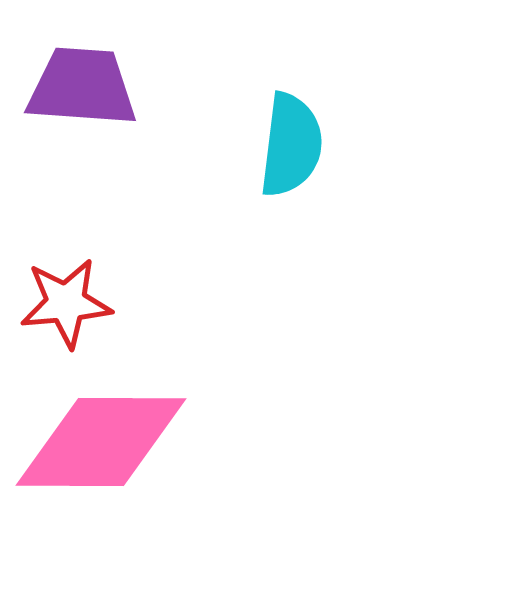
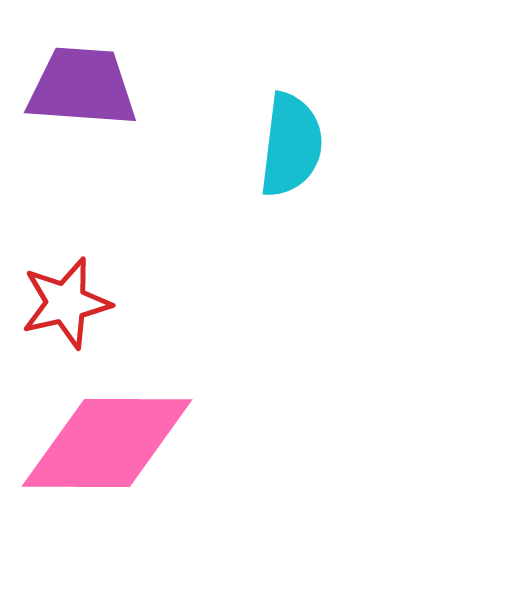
red star: rotated 8 degrees counterclockwise
pink diamond: moved 6 px right, 1 px down
